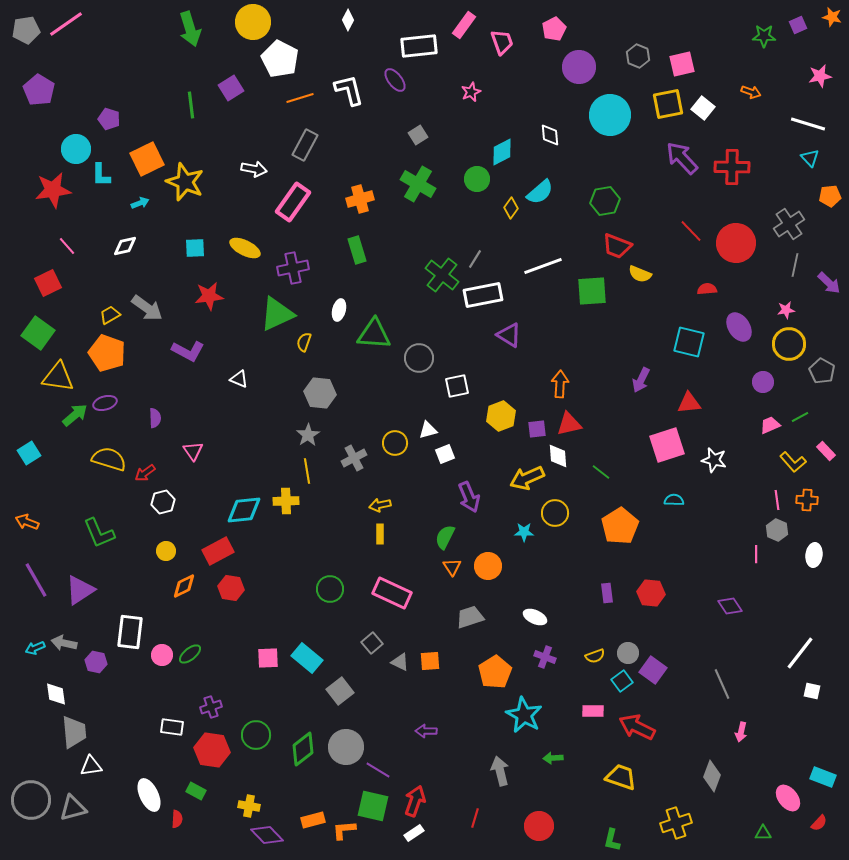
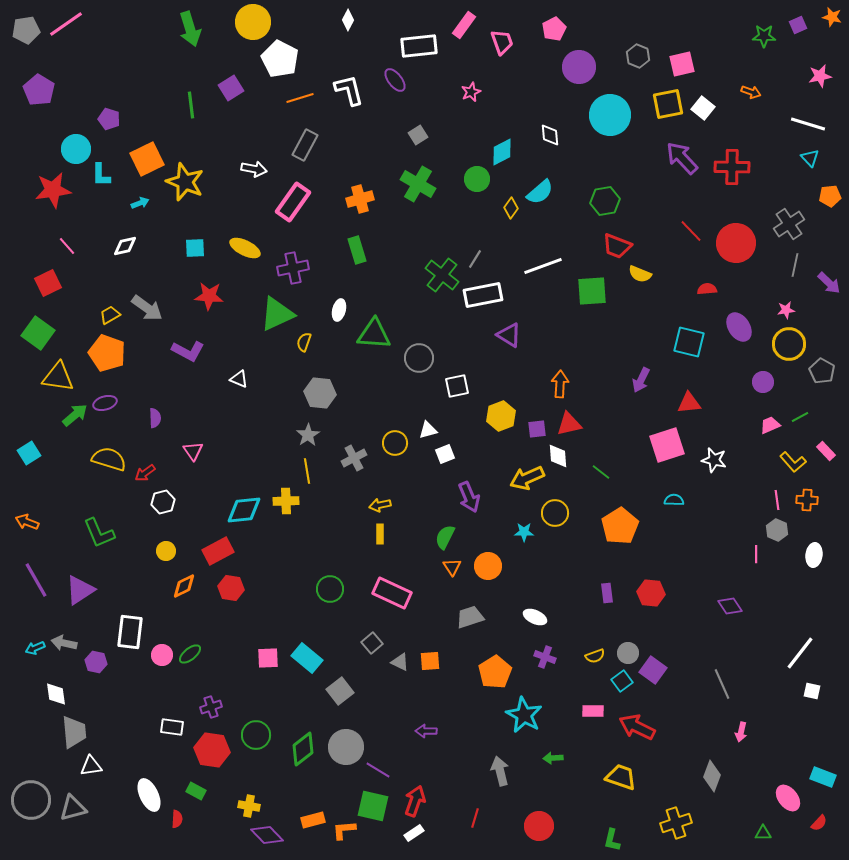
red star at (209, 296): rotated 12 degrees clockwise
